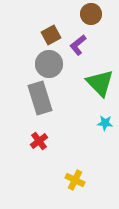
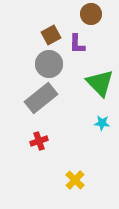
purple L-shape: moved 1 px left, 1 px up; rotated 50 degrees counterclockwise
gray rectangle: moved 1 px right; rotated 68 degrees clockwise
cyan star: moved 3 px left
red cross: rotated 18 degrees clockwise
yellow cross: rotated 18 degrees clockwise
